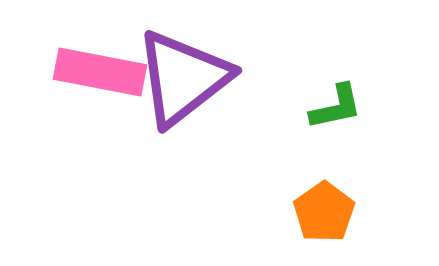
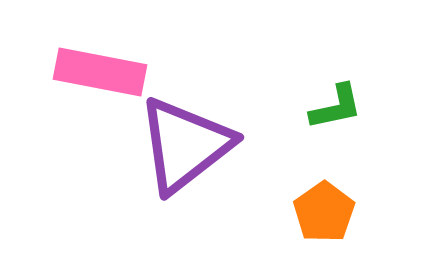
purple triangle: moved 2 px right, 67 px down
